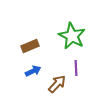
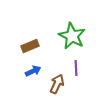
brown arrow: rotated 18 degrees counterclockwise
